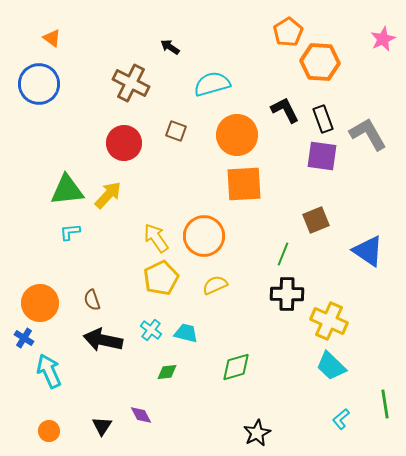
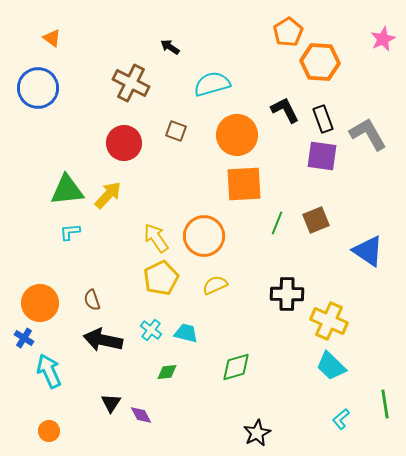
blue circle at (39, 84): moved 1 px left, 4 px down
green line at (283, 254): moved 6 px left, 31 px up
black triangle at (102, 426): moved 9 px right, 23 px up
